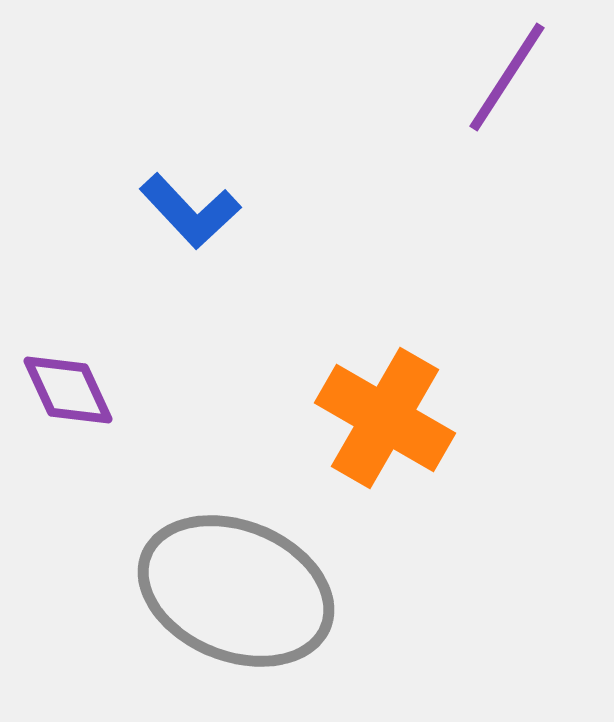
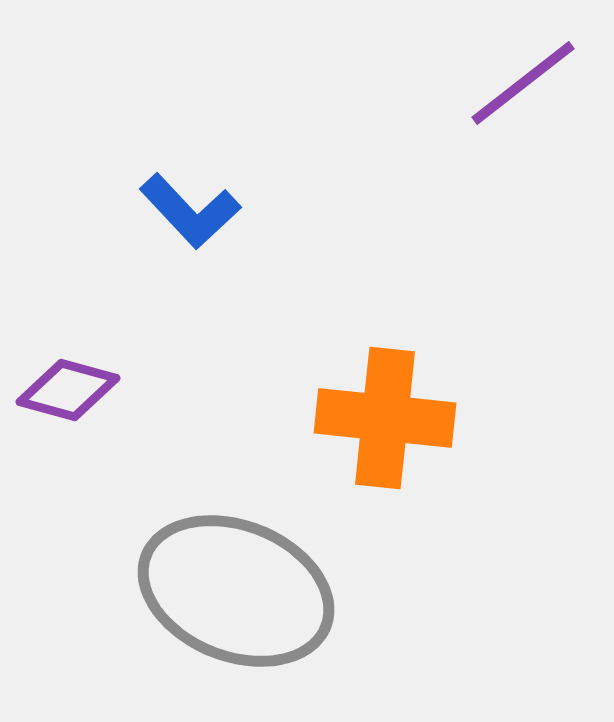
purple line: moved 16 px right, 6 px down; rotated 19 degrees clockwise
purple diamond: rotated 50 degrees counterclockwise
orange cross: rotated 24 degrees counterclockwise
